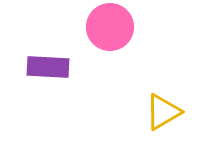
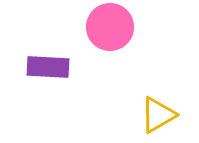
yellow triangle: moved 5 px left, 3 px down
